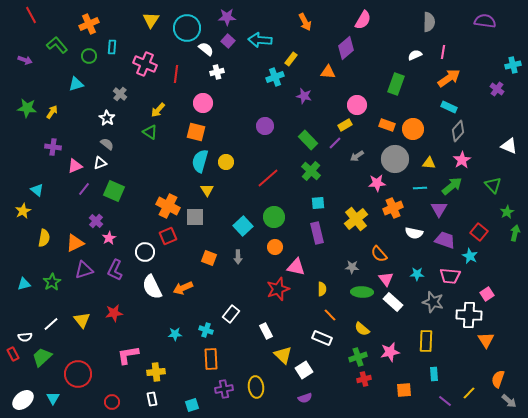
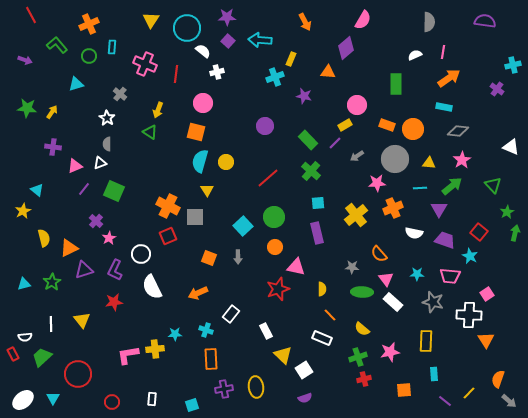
white semicircle at (206, 49): moved 3 px left, 2 px down
yellow rectangle at (291, 59): rotated 16 degrees counterclockwise
green rectangle at (396, 84): rotated 20 degrees counterclockwise
cyan rectangle at (449, 107): moved 5 px left; rotated 14 degrees counterclockwise
yellow arrow at (158, 110): rotated 21 degrees counterclockwise
gray diamond at (458, 131): rotated 55 degrees clockwise
gray semicircle at (107, 144): rotated 128 degrees counterclockwise
white triangle at (509, 146): moved 2 px right, 1 px down
yellow cross at (356, 219): moved 4 px up
yellow semicircle at (44, 238): rotated 24 degrees counterclockwise
orange triangle at (75, 243): moved 6 px left, 5 px down
white circle at (145, 252): moved 4 px left, 2 px down
orange arrow at (183, 288): moved 15 px right, 5 px down
red star at (114, 313): moved 11 px up
white line at (51, 324): rotated 49 degrees counterclockwise
yellow cross at (156, 372): moved 1 px left, 23 px up
white rectangle at (152, 399): rotated 16 degrees clockwise
